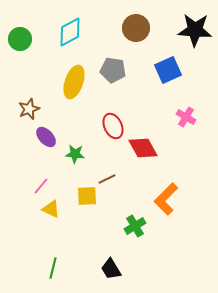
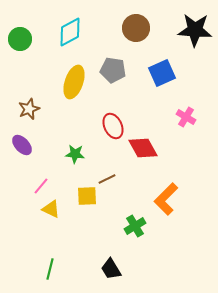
blue square: moved 6 px left, 3 px down
purple ellipse: moved 24 px left, 8 px down
green line: moved 3 px left, 1 px down
